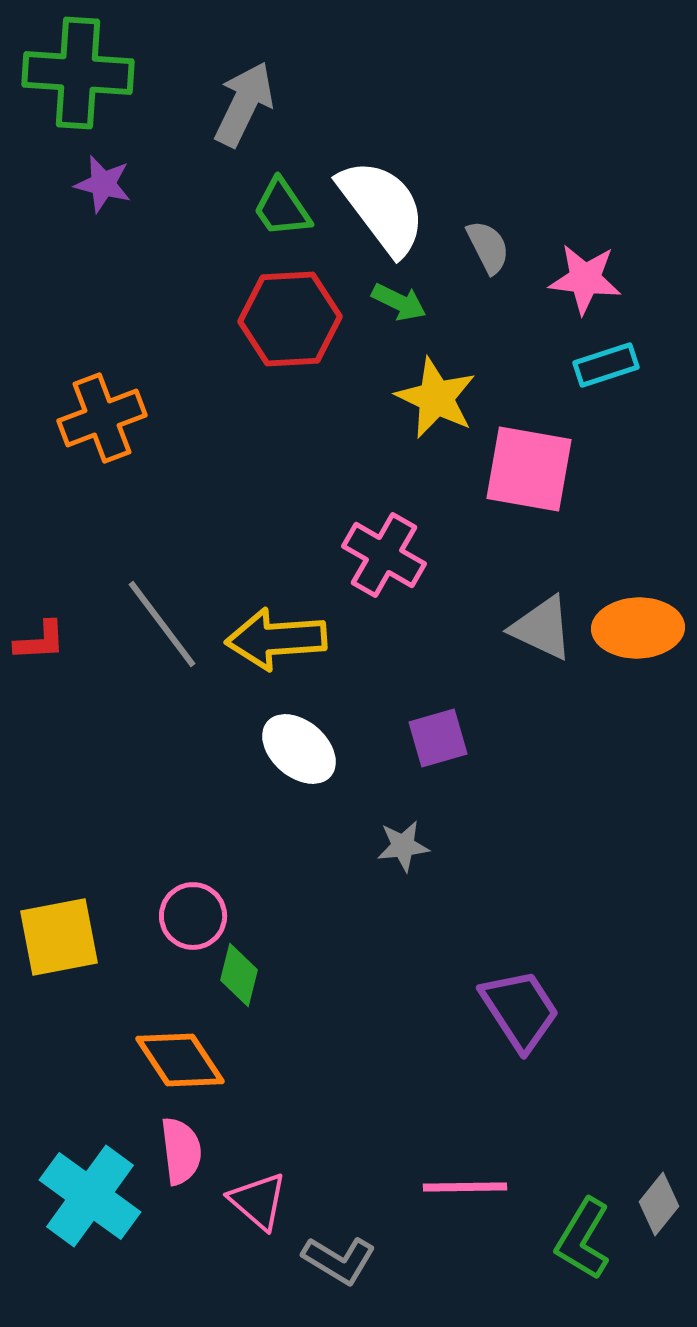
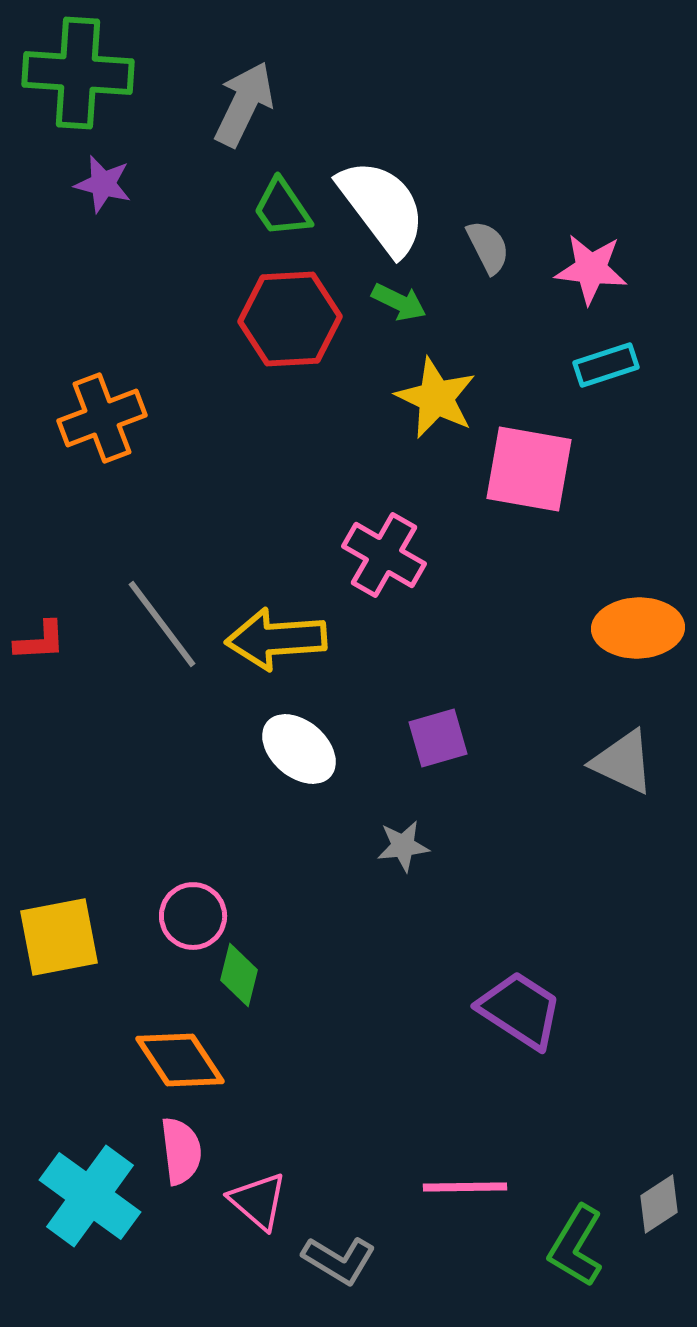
pink star: moved 6 px right, 10 px up
gray triangle: moved 81 px right, 134 px down
purple trapezoid: rotated 24 degrees counterclockwise
gray diamond: rotated 18 degrees clockwise
green L-shape: moved 7 px left, 7 px down
